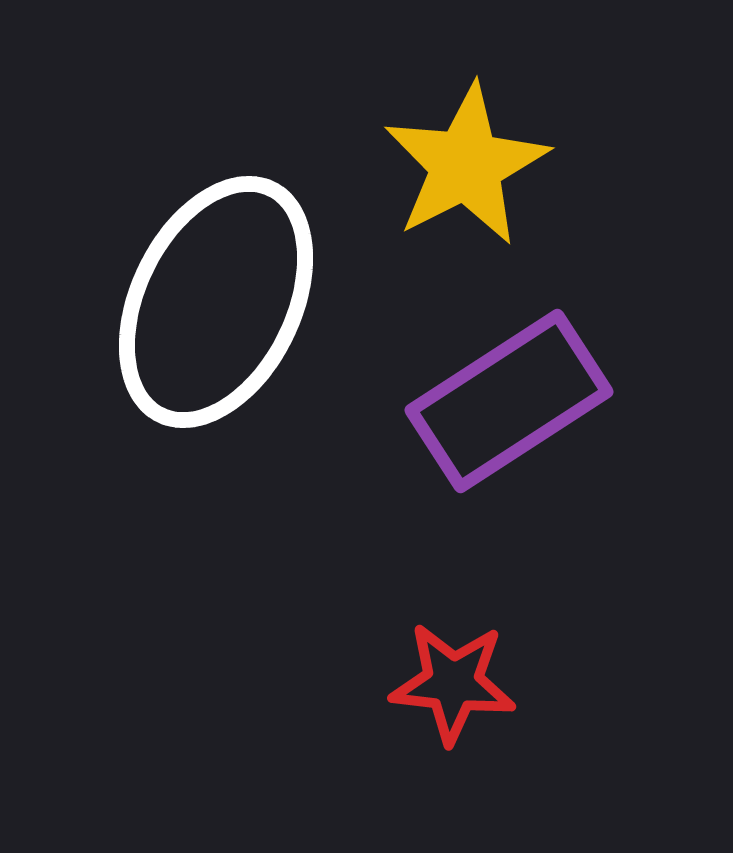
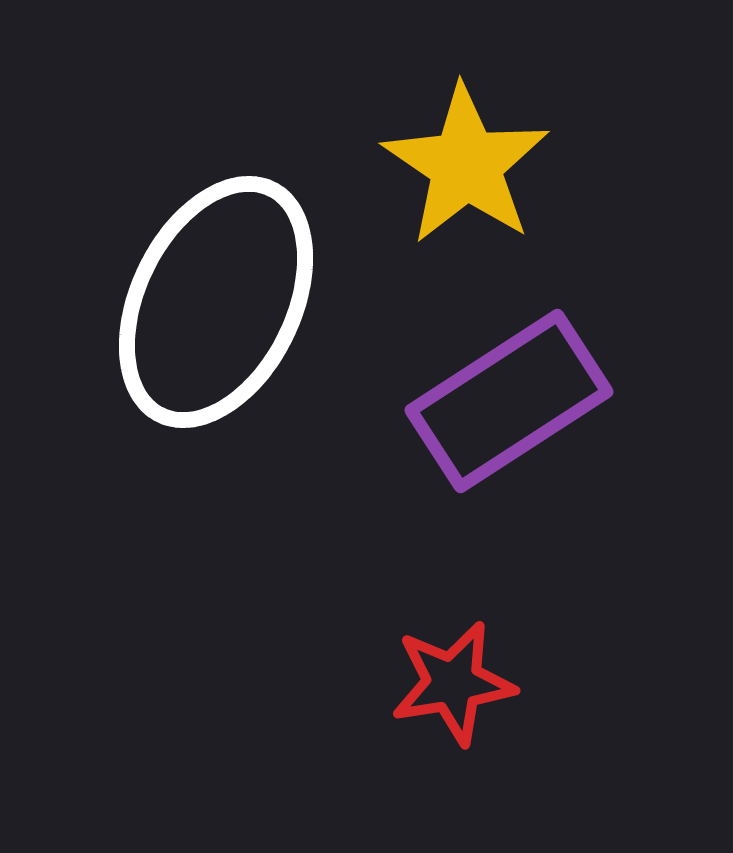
yellow star: rotated 11 degrees counterclockwise
red star: rotated 15 degrees counterclockwise
